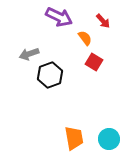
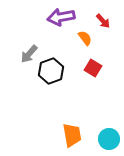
purple arrow: moved 2 px right; rotated 144 degrees clockwise
gray arrow: rotated 30 degrees counterclockwise
red square: moved 1 px left, 6 px down
black hexagon: moved 1 px right, 4 px up
orange trapezoid: moved 2 px left, 3 px up
